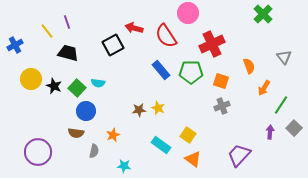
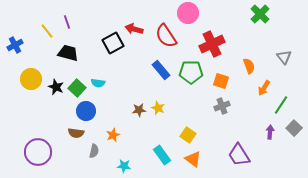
green cross: moved 3 px left
red arrow: moved 1 px down
black square: moved 2 px up
black star: moved 2 px right, 1 px down
cyan rectangle: moved 1 px right, 10 px down; rotated 18 degrees clockwise
purple trapezoid: rotated 75 degrees counterclockwise
